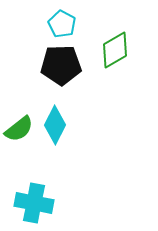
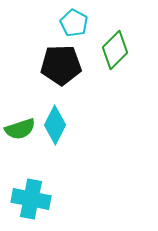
cyan pentagon: moved 12 px right, 1 px up
green diamond: rotated 15 degrees counterclockwise
green semicircle: moved 1 px right; rotated 20 degrees clockwise
cyan cross: moved 3 px left, 4 px up
